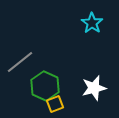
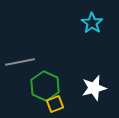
gray line: rotated 28 degrees clockwise
